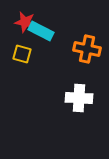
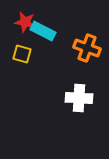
cyan rectangle: moved 2 px right
orange cross: moved 1 px up; rotated 8 degrees clockwise
